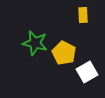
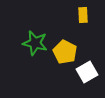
yellow pentagon: moved 1 px right, 1 px up
